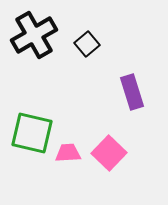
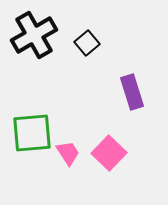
black square: moved 1 px up
green square: rotated 18 degrees counterclockwise
pink trapezoid: rotated 60 degrees clockwise
